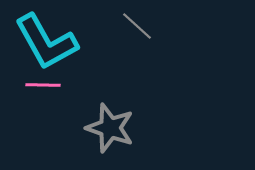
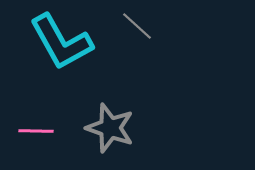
cyan L-shape: moved 15 px right
pink line: moved 7 px left, 46 px down
